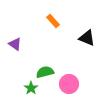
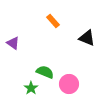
purple triangle: moved 2 px left, 1 px up
green semicircle: rotated 36 degrees clockwise
